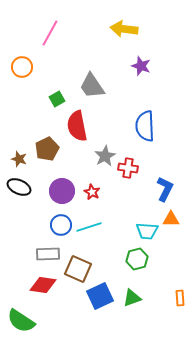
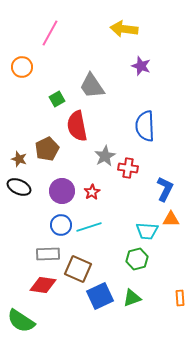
red star: rotated 14 degrees clockwise
